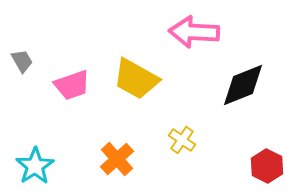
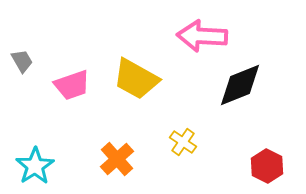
pink arrow: moved 8 px right, 4 px down
black diamond: moved 3 px left
yellow cross: moved 1 px right, 2 px down
